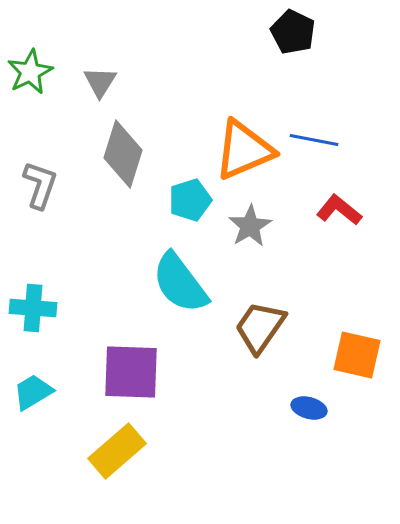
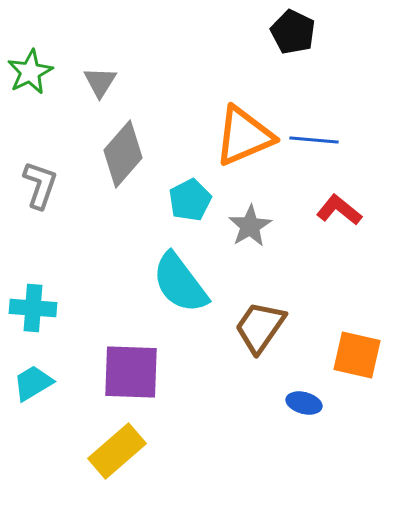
blue line: rotated 6 degrees counterclockwise
orange triangle: moved 14 px up
gray diamond: rotated 24 degrees clockwise
cyan pentagon: rotated 9 degrees counterclockwise
cyan trapezoid: moved 9 px up
blue ellipse: moved 5 px left, 5 px up
